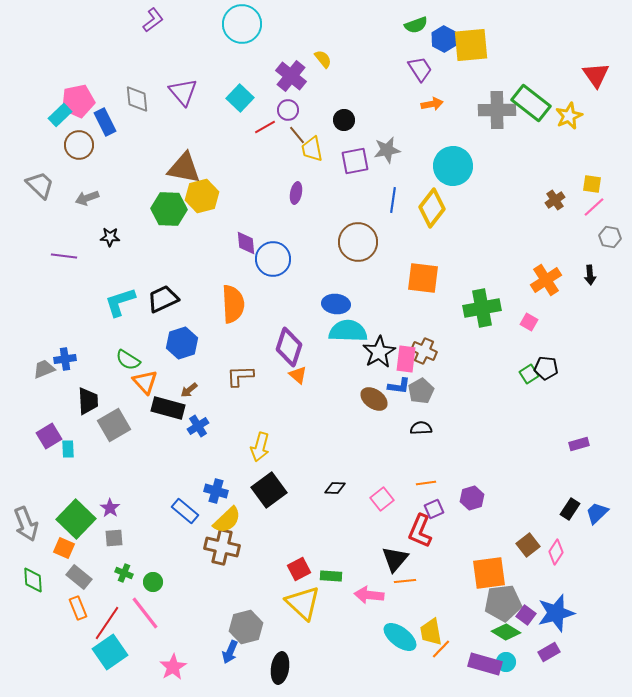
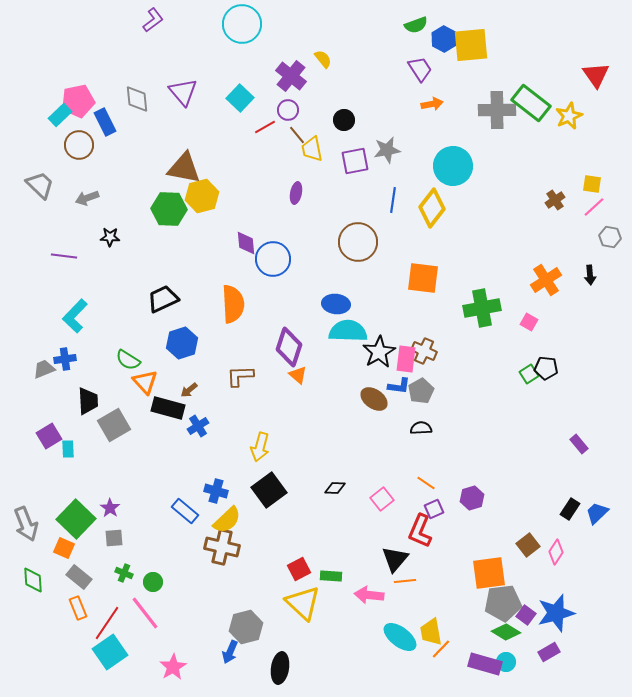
cyan L-shape at (120, 302): moved 45 px left, 14 px down; rotated 28 degrees counterclockwise
purple rectangle at (579, 444): rotated 66 degrees clockwise
orange line at (426, 483): rotated 42 degrees clockwise
